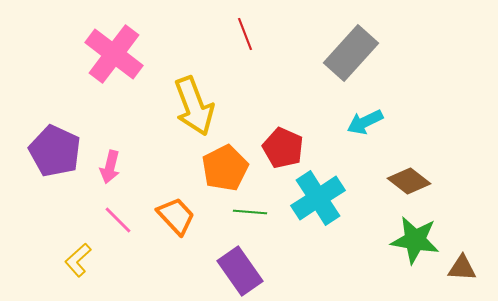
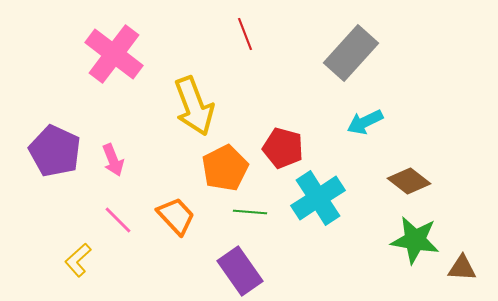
red pentagon: rotated 9 degrees counterclockwise
pink arrow: moved 3 px right, 7 px up; rotated 36 degrees counterclockwise
